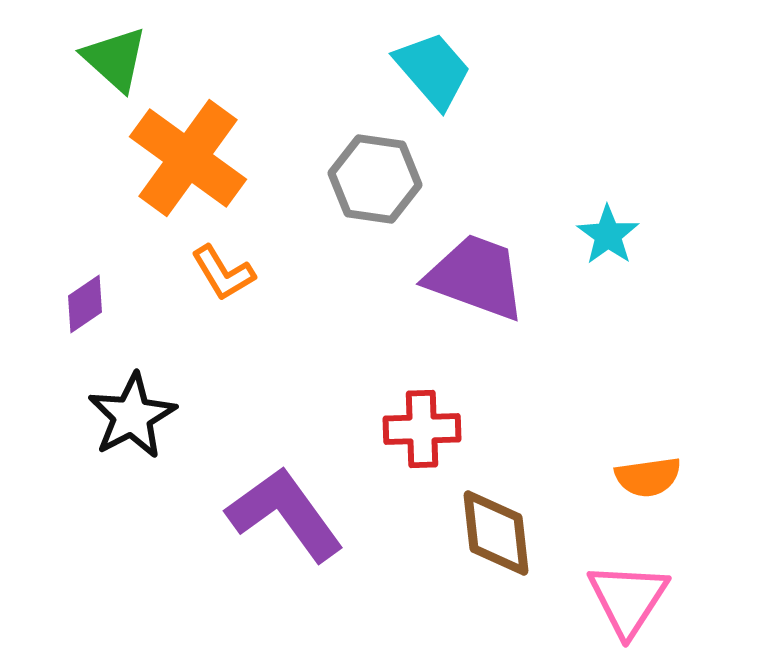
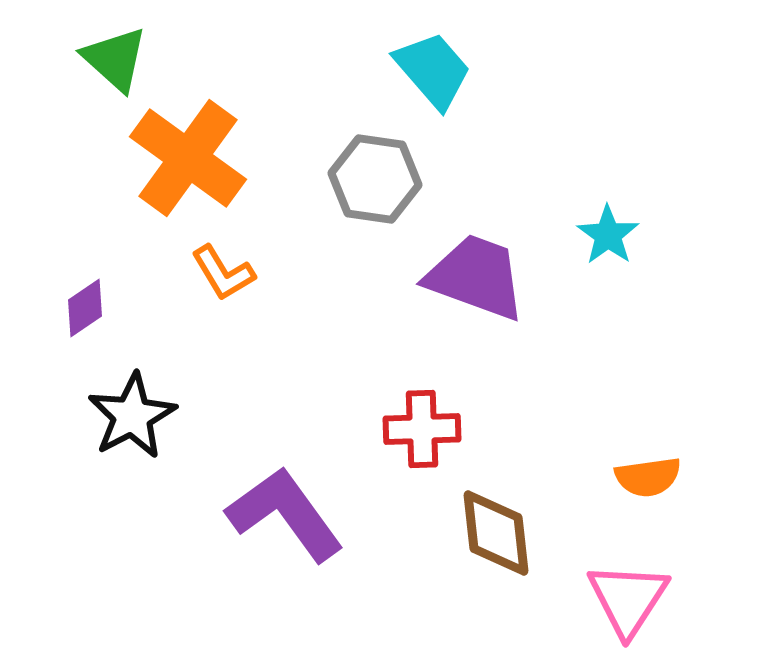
purple diamond: moved 4 px down
